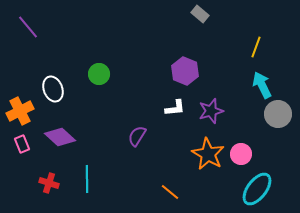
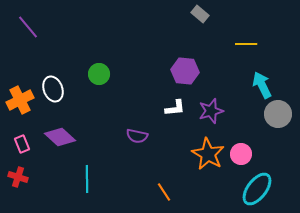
yellow line: moved 10 px left, 3 px up; rotated 70 degrees clockwise
purple hexagon: rotated 16 degrees counterclockwise
orange cross: moved 11 px up
purple semicircle: rotated 110 degrees counterclockwise
red cross: moved 31 px left, 6 px up
orange line: moved 6 px left; rotated 18 degrees clockwise
